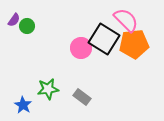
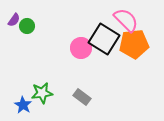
green star: moved 6 px left, 4 px down
